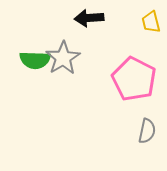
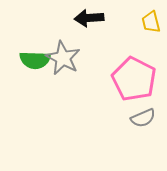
gray star: rotated 12 degrees counterclockwise
gray semicircle: moved 4 px left, 13 px up; rotated 55 degrees clockwise
